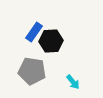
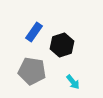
black hexagon: moved 11 px right, 4 px down; rotated 15 degrees counterclockwise
